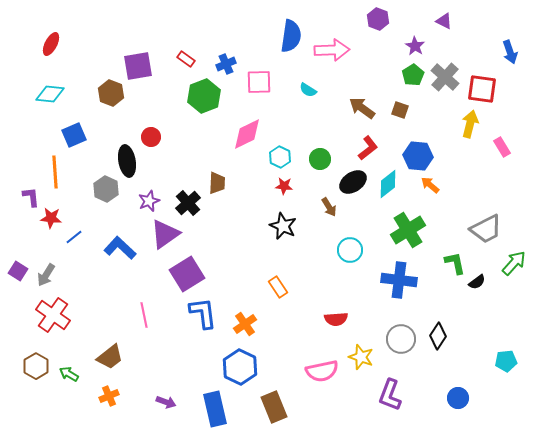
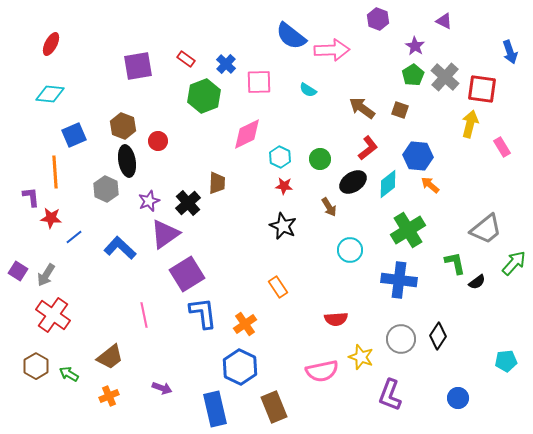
blue semicircle at (291, 36): rotated 120 degrees clockwise
blue cross at (226, 64): rotated 24 degrees counterclockwise
brown hexagon at (111, 93): moved 12 px right, 33 px down
red circle at (151, 137): moved 7 px right, 4 px down
gray trapezoid at (486, 229): rotated 12 degrees counterclockwise
purple arrow at (166, 402): moved 4 px left, 14 px up
